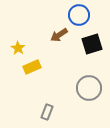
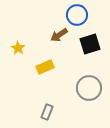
blue circle: moved 2 px left
black square: moved 2 px left
yellow rectangle: moved 13 px right
